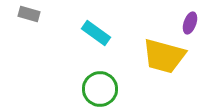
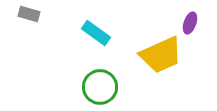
yellow trapezoid: moved 3 px left, 1 px up; rotated 39 degrees counterclockwise
green circle: moved 2 px up
